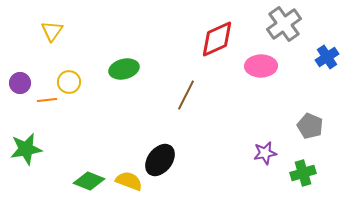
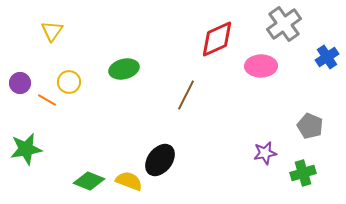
orange line: rotated 36 degrees clockwise
